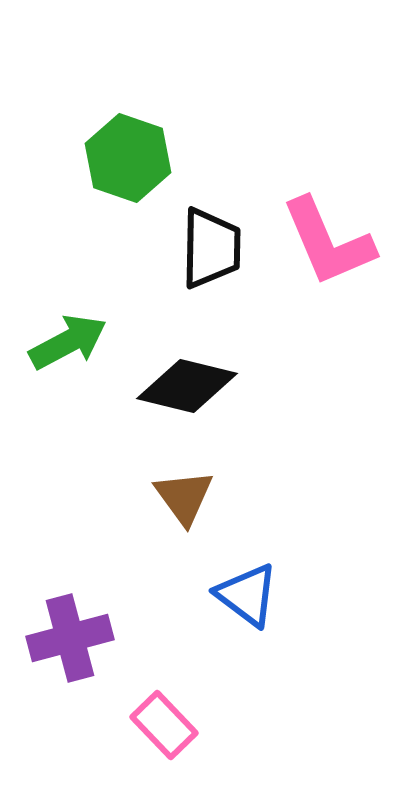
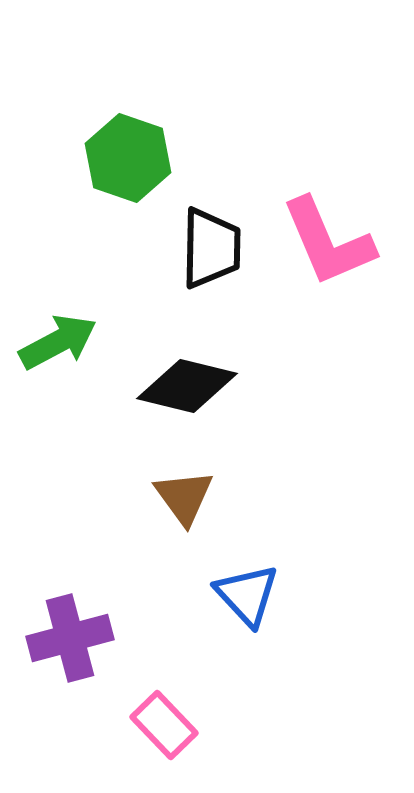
green arrow: moved 10 px left
blue triangle: rotated 10 degrees clockwise
